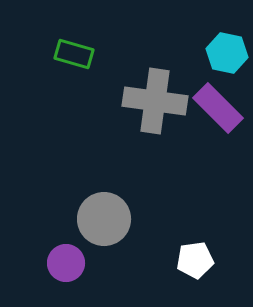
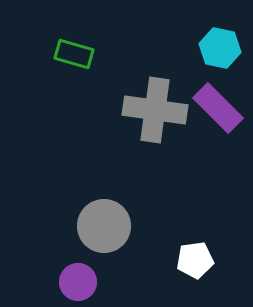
cyan hexagon: moved 7 px left, 5 px up
gray cross: moved 9 px down
gray circle: moved 7 px down
purple circle: moved 12 px right, 19 px down
